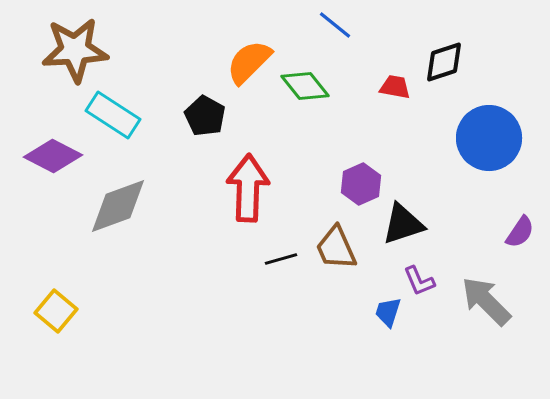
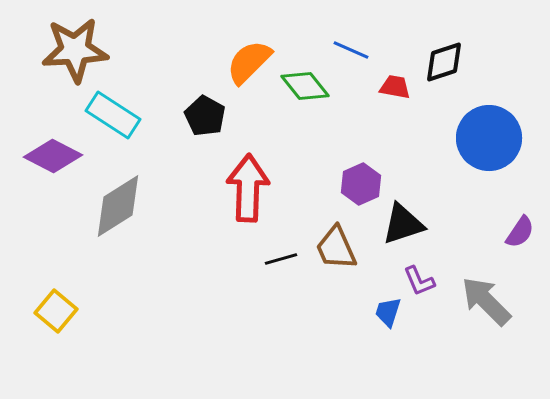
blue line: moved 16 px right, 25 px down; rotated 15 degrees counterclockwise
gray diamond: rotated 12 degrees counterclockwise
